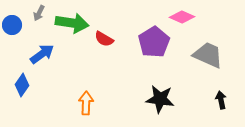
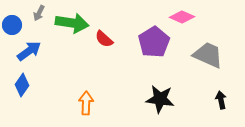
red semicircle: rotated 12 degrees clockwise
blue arrow: moved 13 px left, 3 px up
